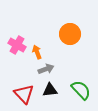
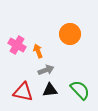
orange arrow: moved 1 px right, 1 px up
gray arrow: moved 1 px down
green semicircle: moved 1 px left
red triangle: moved 1 px left, 2 px up; rotated 35 degrees counterclockwise
